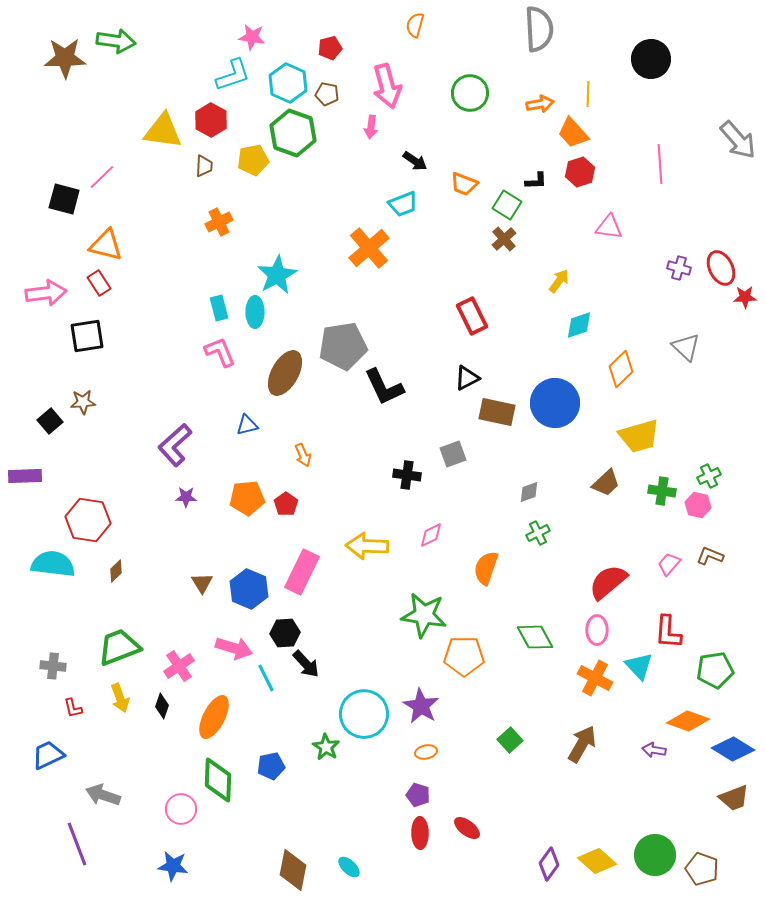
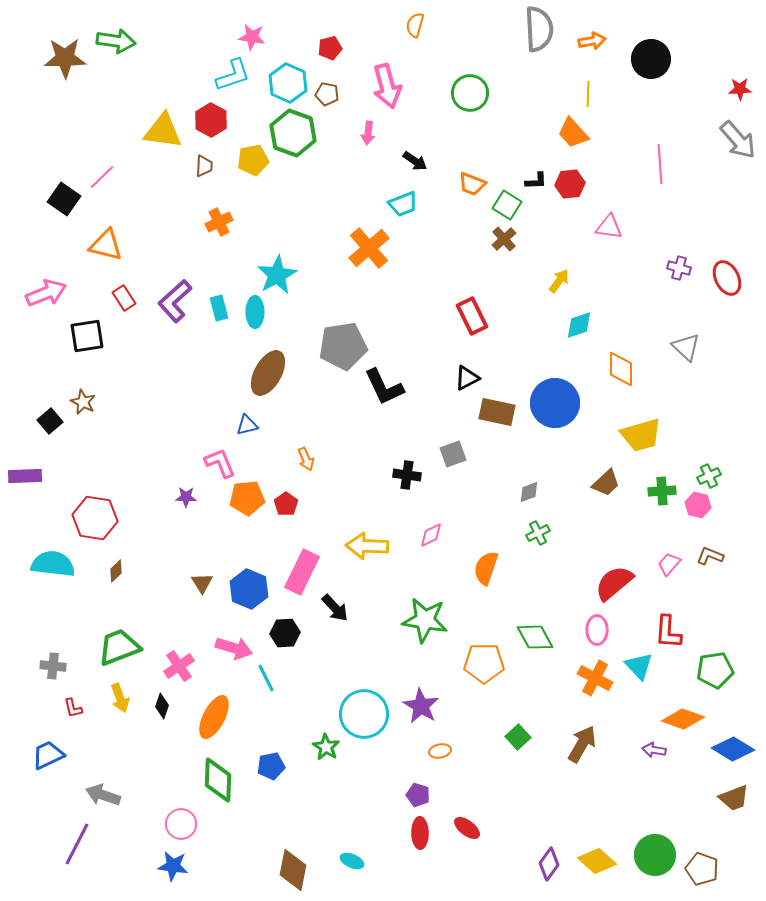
orange arrow at (540, 104): moved 52 px right, 63 px up
pink arrow at (371, 127): moved 3 px left, 6 px down
red hexagon at (580, 172): moved 10 px left, 12 px down; rotated 12 degrees clockwise
orange trapezoid at (464, 184): moved 8 px right
black square at (64, 199): rotated 20 degrees clockwise
red ellipse at (721, 268): moved 6 px right, 10 px down
red rectangle at (99, 283): moved 25 px right, 15 px down
pink arrow at (46, 293): rotated 15 degrees counterclockwise
red star at (745, 297): moved 5 px left, 208 px up
pink L-shape at (220, 352): moved 111 px down
orange diamond at (621, 369): rotated 45 degrees counterclockwise
brown ellipse at (285, 373): moved 17 px left
brown star at (83, 402): rotated 30 degrees clockwise
yellow trapezoid at (639, 436): moved 2 px right, 1 px up
purple L-shape at (175, 445): moved 144 px up
orange arrow at (303, 455): moved 3 px right, 4 px down
green cross at (662, 491): rotated 12 degrees counterclockwise
red hexagon at (88, 520): moved 7 px right, 2 px up
red semicircle at (608, 582): moved 6 px right, 1 px down
green star at (424, 615): moved 1 px right, 5 px down
orange pentagon at (464, 656): moved 20 px right, 7 px down
black arrow at (306, 664): moved 29 px right, 56 px up
orange diamond at (688, 721): moved 5 px left, 2 px up
green square at (510, 740): moved 8 px right, 3 px up
orange ellipse at (426, 752): moved 14 px right, 1 px up
pink circle at (181, 809): moved 15 px down
purple line at (77, 844): rotated 48 degrees clockwise
cyan ellipse at (349, 867): moved 3 px right, 6 px up; rotated 20 degrees counterclockwise
